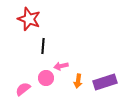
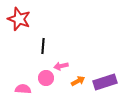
red star: moved 10 px left
orange arrow: rotated 128 degrees counterclockwise
pink semicircle: rotated 42 degrees clockwise
